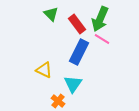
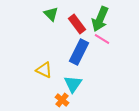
orange cross: moved 4 px right, 1 px up
